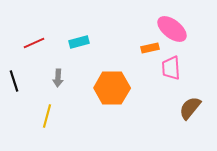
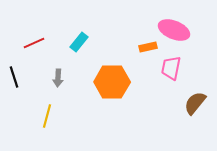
pink ellipse: moved 2 px right, 1 px down; rotated 16 degrees counterclockwise
cyan rectangle: rotated 36 degrees counterclockwise
orange rectangle: moved 2 px left, 1 px up
pink trapezoid: rotated 15 degrees clockwise
black line: moved 4 px up
orange hexagon: moved 6 px up
brown semicircle: moved 5 px right, 5 px up
